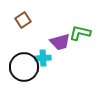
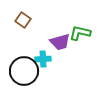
brown square: rotated 21 degrees counterclockwise
cyan cross: moved 1 px down
black circle: moved 4 px down
